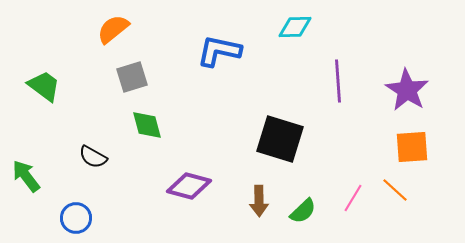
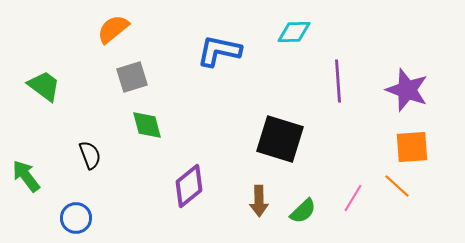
cyan diamond: moved 1 px left, 5 px down
purple star: rotated 12 degrees counterclockwise
black semicircle: moved 3 px left, 2 px up; rotated 140 degrees counterclockwise
purple diamond: rotated 54 degrees counterclockwise
orange line: moved 2 px right, 4 px up
